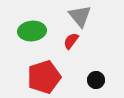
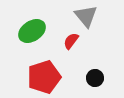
gray triangle: moved 6 px right
green ellipse: rotated 28 degrees counterclockwise
black circle: moved 1 px left, 2 px up
